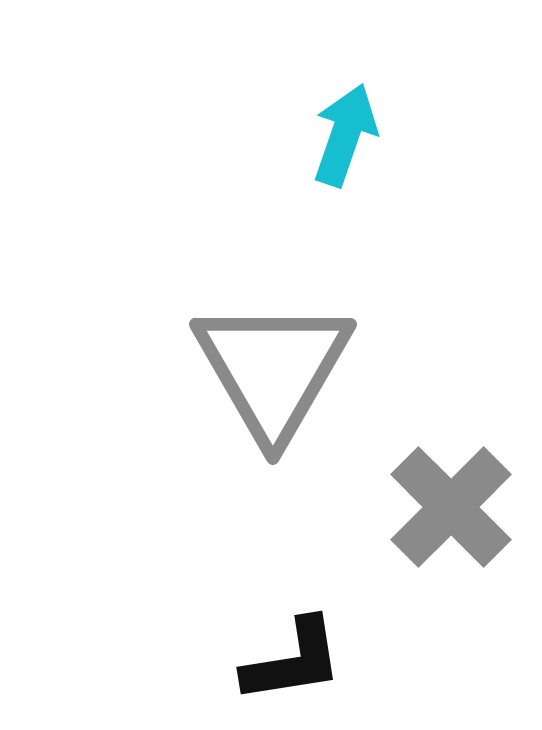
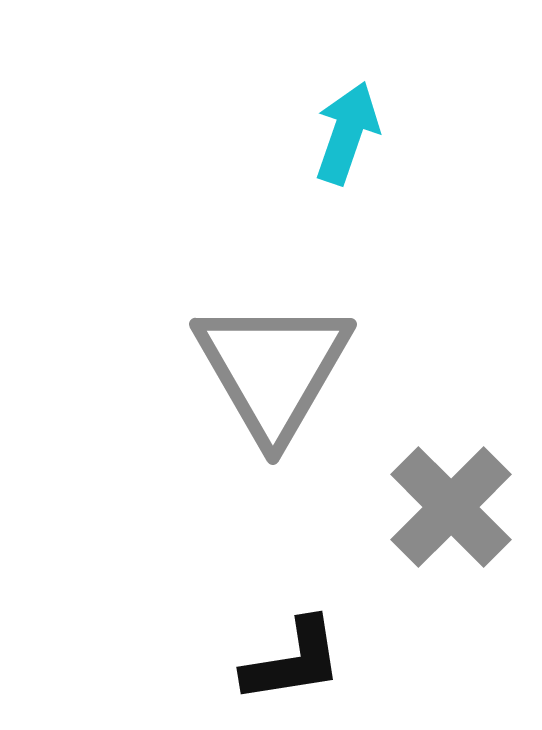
cyan arrow: moved 2 px right, 2 px up
